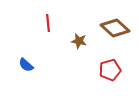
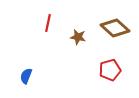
red line: rotated 18 degrees clockwise
brown star: moved 1 px left, 4 px up
blue semicircle: moved 11 px down; rotated 70 degrees clockwise
